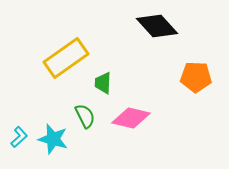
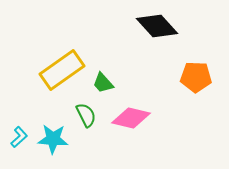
yellow rectangle: moved 4 px left, 12 px down
green trapezoid: rotated 45 degrees counterclockwise
green semicircle: moved 1 px right, 1 px up
cyan star: rotated 12 degrees counterclockwise
